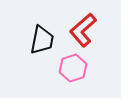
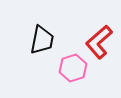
red L-shape: moved 16 px right, 12 px down
